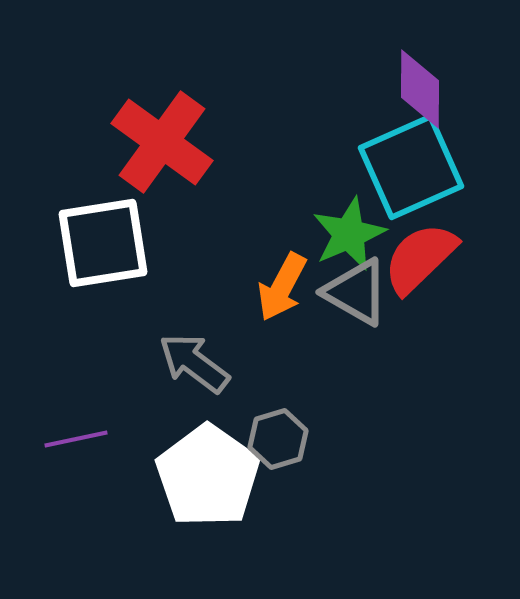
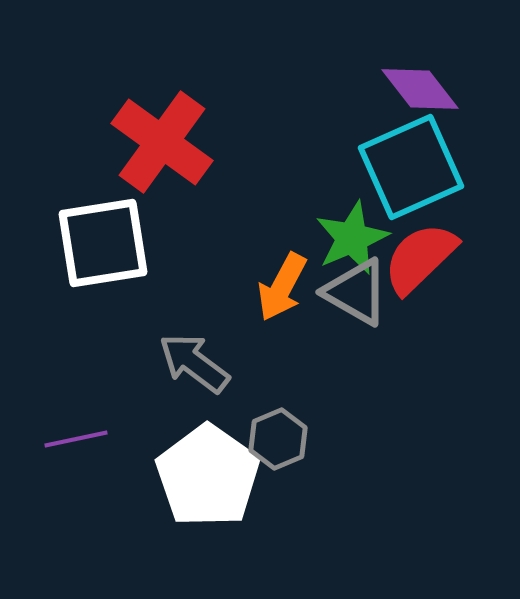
purple diamond: rotated 38 degrees counterclockwise
green star: moved 3 px right, 4 px down
gray hexagon: rotated 6 degrees counterclockwise
